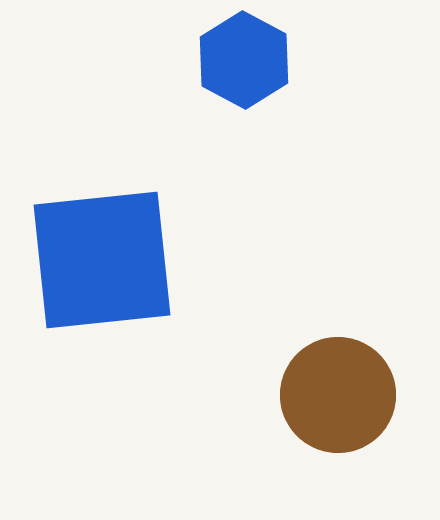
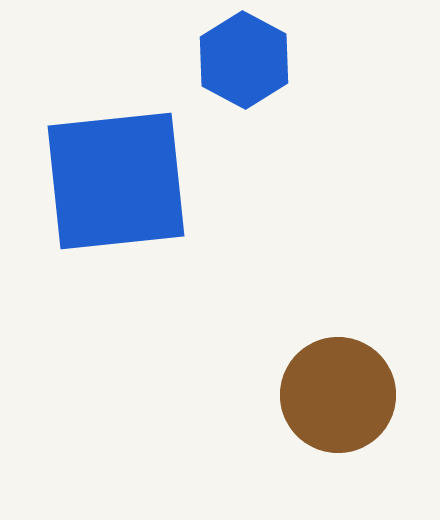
blue square: moved 14 px right, 79 px up
